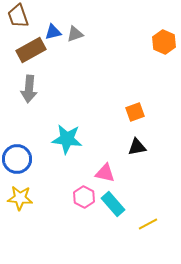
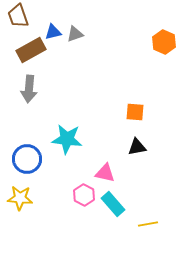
orange square: rotated 24 degrees clockwise
blue circle: moved 10 px right
pink hexagon: moved 2 px up
yellow line: rotated 18 degrees clockwise
